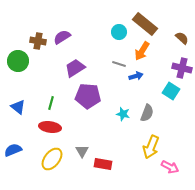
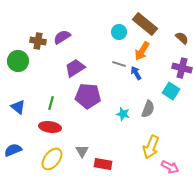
blue arrow: moved 3 px up; rotated 104 degrees counterclockwise
gray semicircle: moved 1 px right, 4 px up
